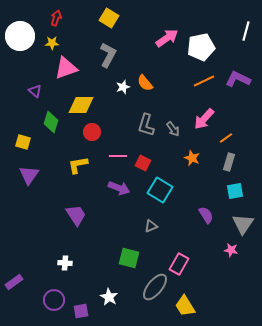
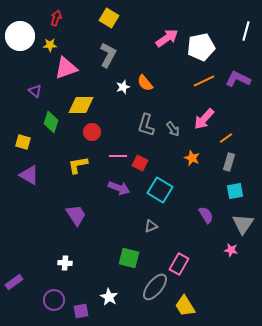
yellow star at (52, 43): moved 2 px left, 2 px down
red square at (143, 163): moved 3 px left
purple triangle at (29, 175): rotated 35 degrees counterclockwise
